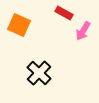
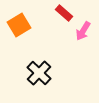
red rectangle: rotated 12 degrees clockwise
orange square: rotated 35 degrees clockwise
